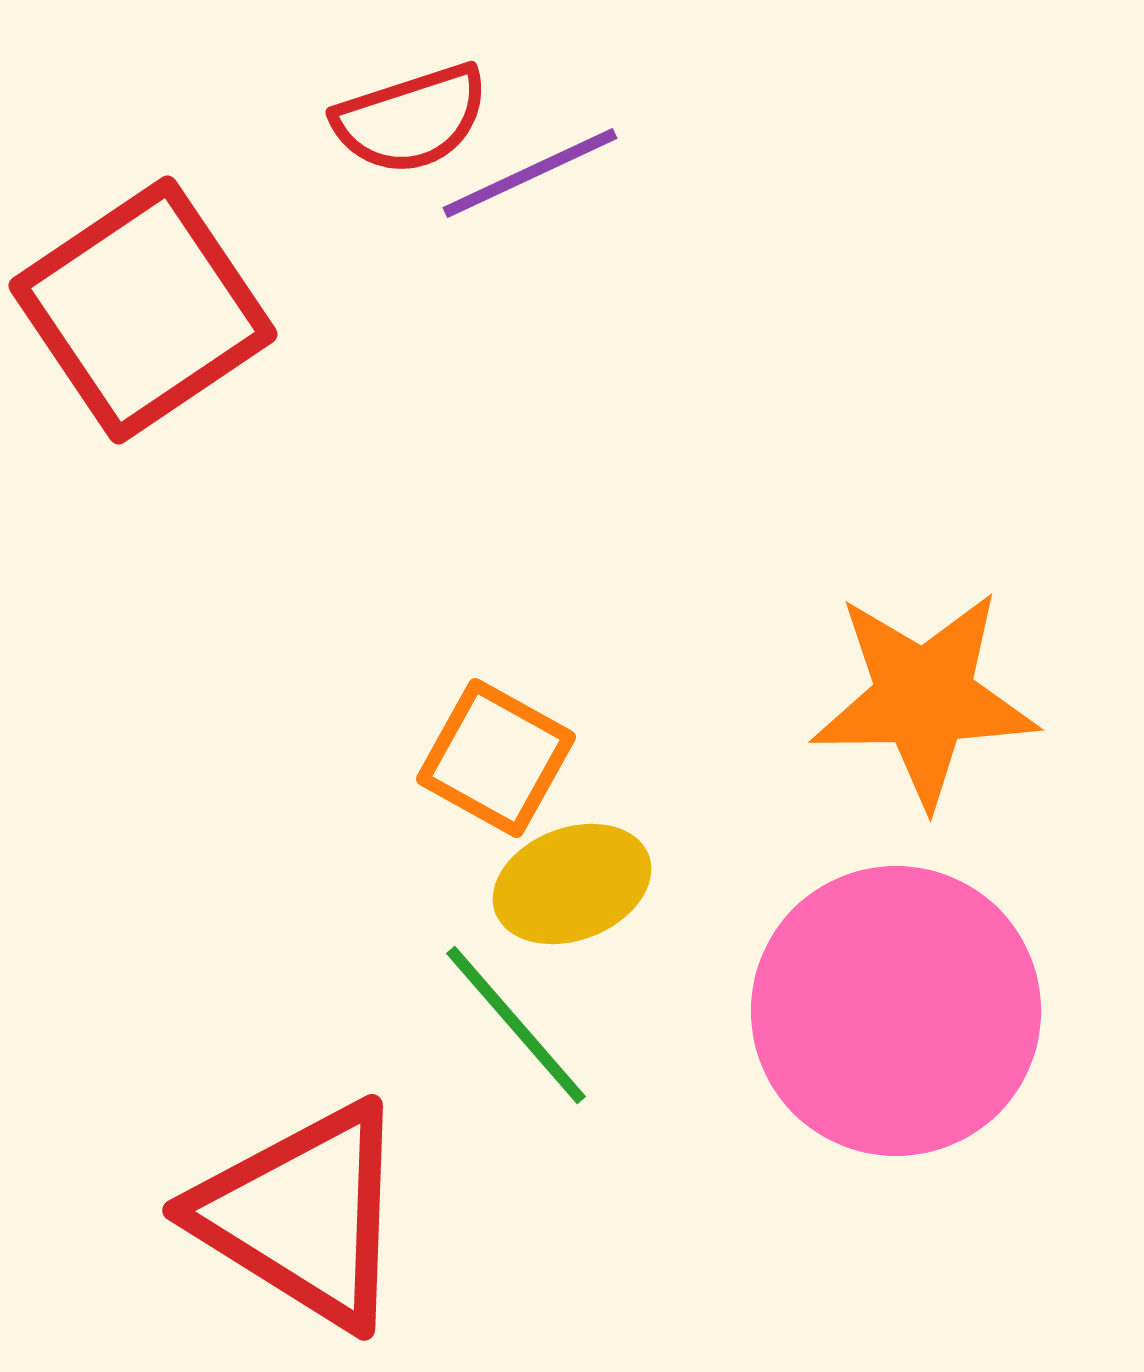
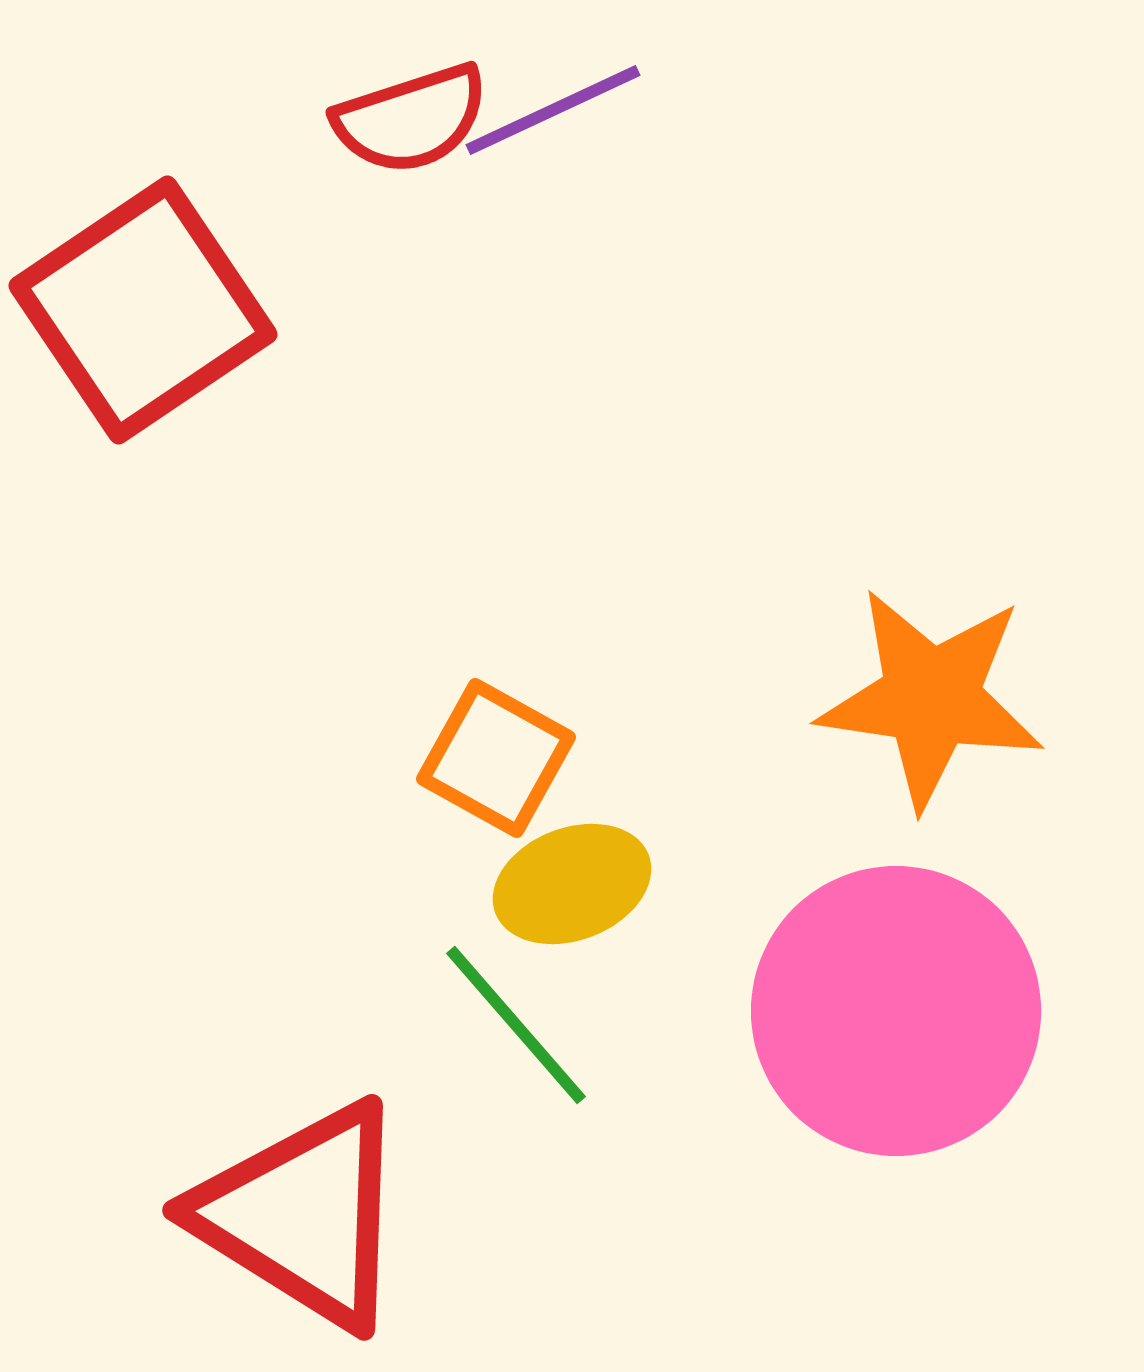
purple line: moved 23 px right, 63 px up
orange star: moved 7 px right; rotated 9 degrees clockwise
